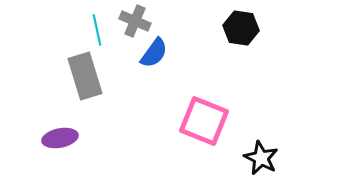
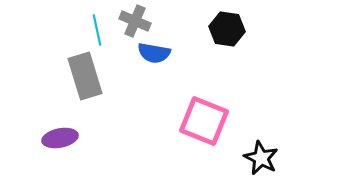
black hexagon: moved 14 px left, 1 px down
blue semicircle: rotated 64 degrees clockwise
